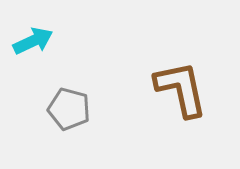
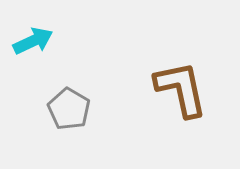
gray pentagon: rotated 15 degrees clockwise
